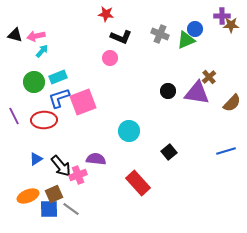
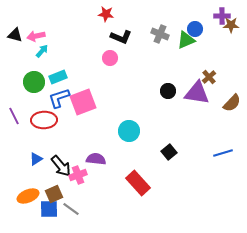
blue line: moved 3 px left, 2 px down
